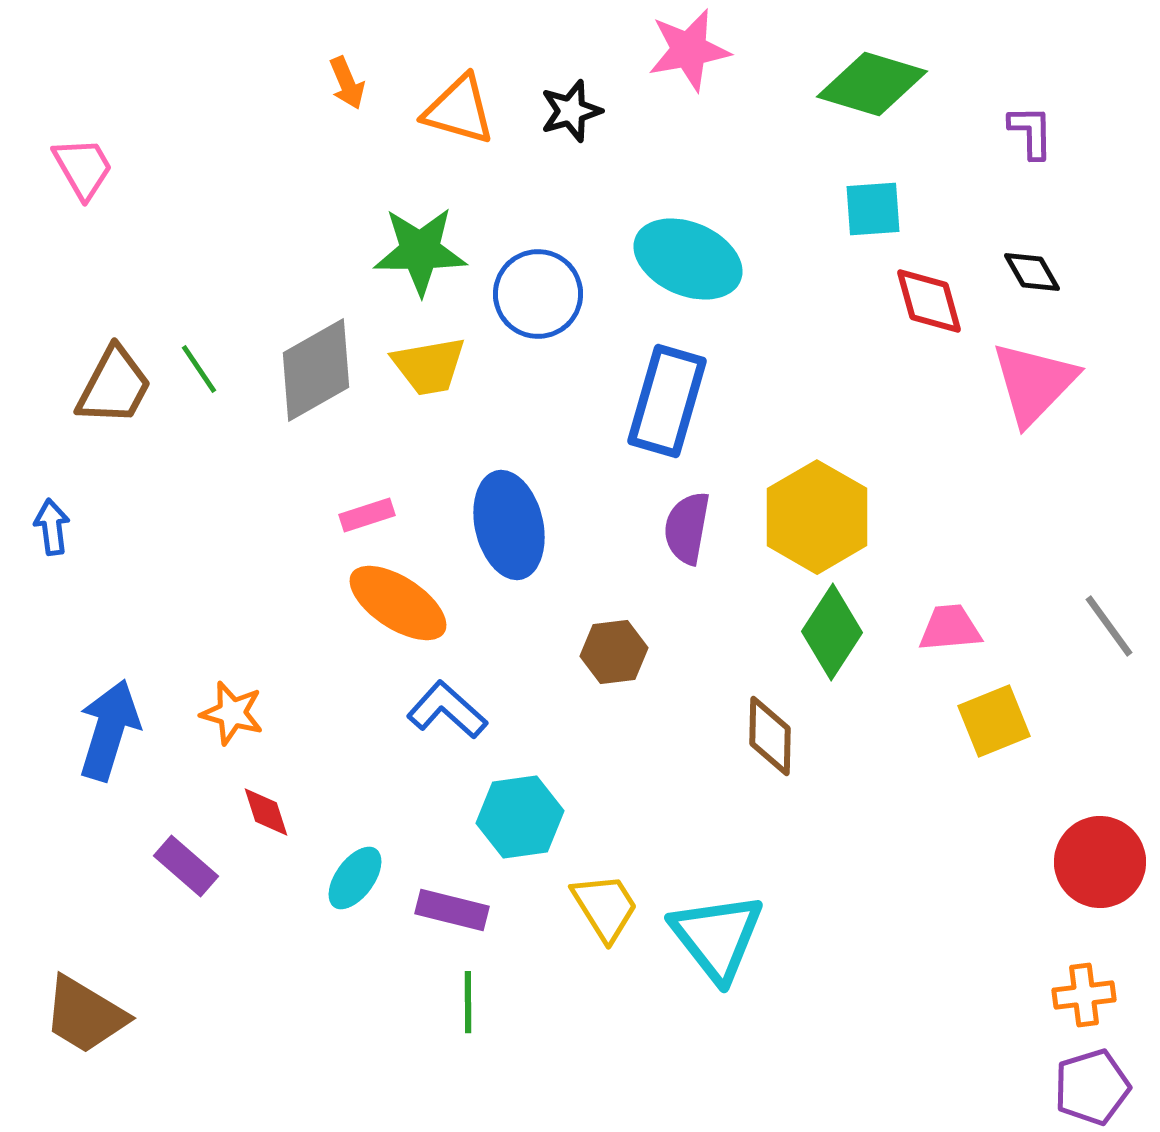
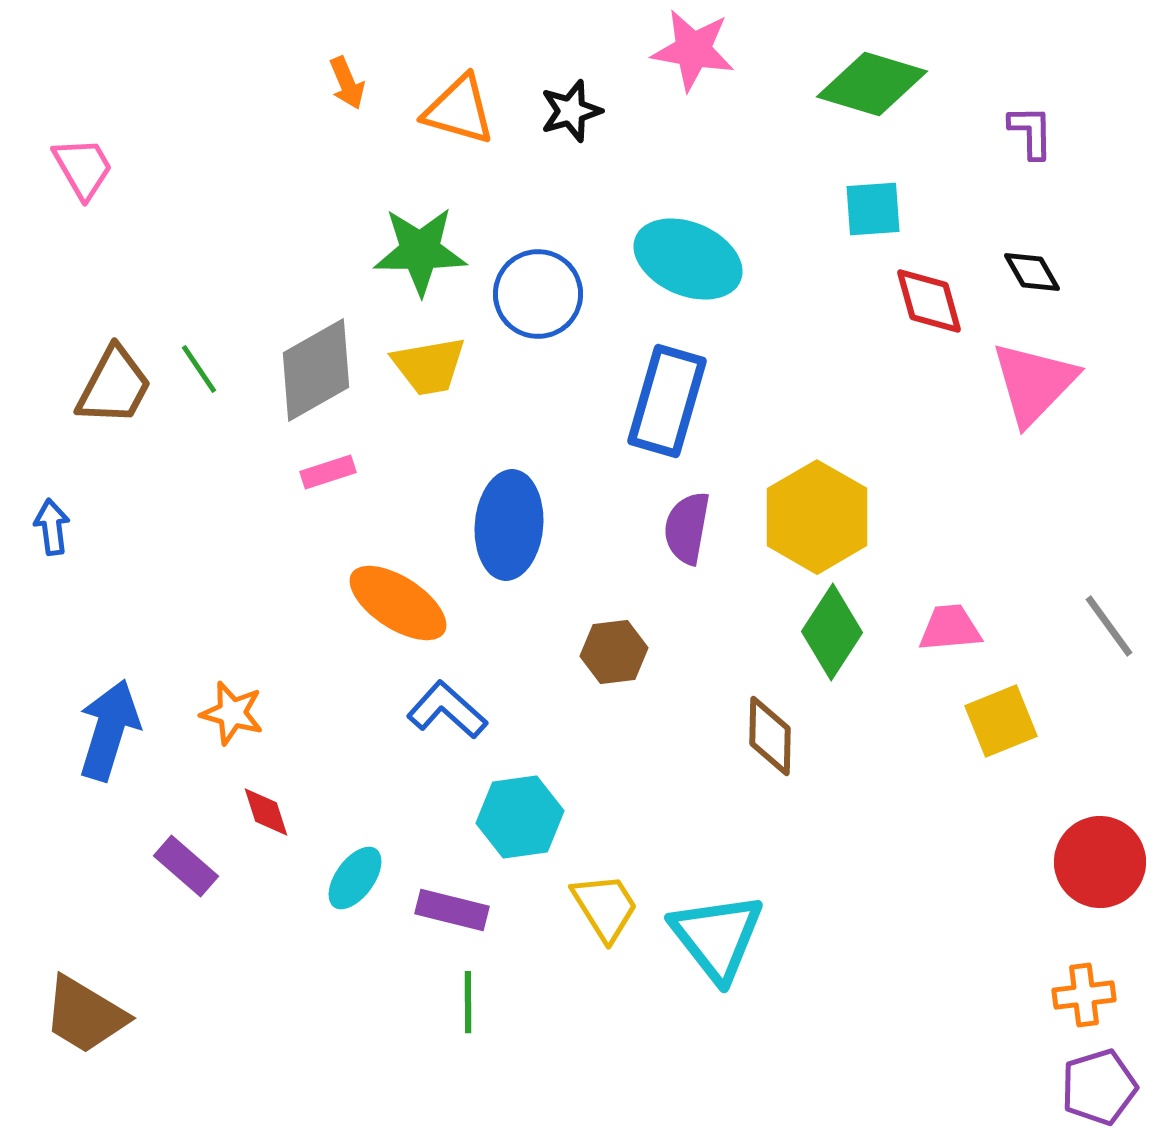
pink star at (689, 50): moved 4 px right; rotated 20 degrees clockwise
pink rectangle at (367, 515): moved 39 px left, 43 px up
blue ellipse at (509, 525): rotated 18 degrees clockwise
yellow square at (994, 721): moved 7 px right
purple pentagon at (1092, 1087): moved 7 px right
